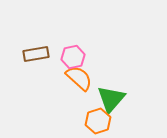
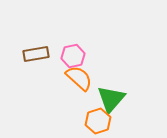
pink hexagon: moved 1 px up
